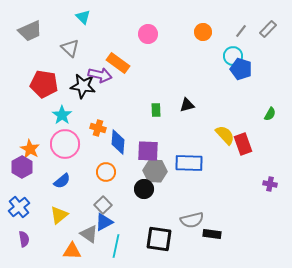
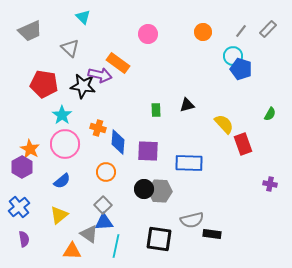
yellow semicircle at (225, 135): moved 1 px left, 11 px up
gray hexagon at (155, 171): moved 5 px right, 20 px down
blue triangle at (104, 222): rotated 24 degrees clockwise
